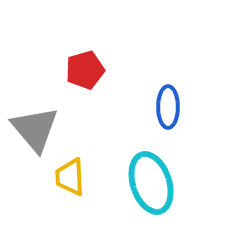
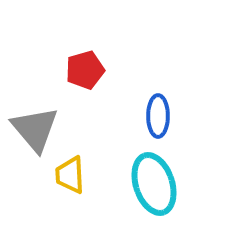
blue ellipse: moved 10 px left, 9 px down
yellow trapezoid: moved 2 px up
cyan ellipse: moved 3 px right, 1 px down
